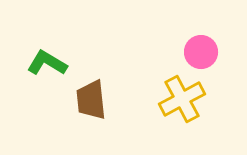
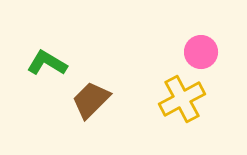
brown trapezoid: rotated 51 degrees clockwise
